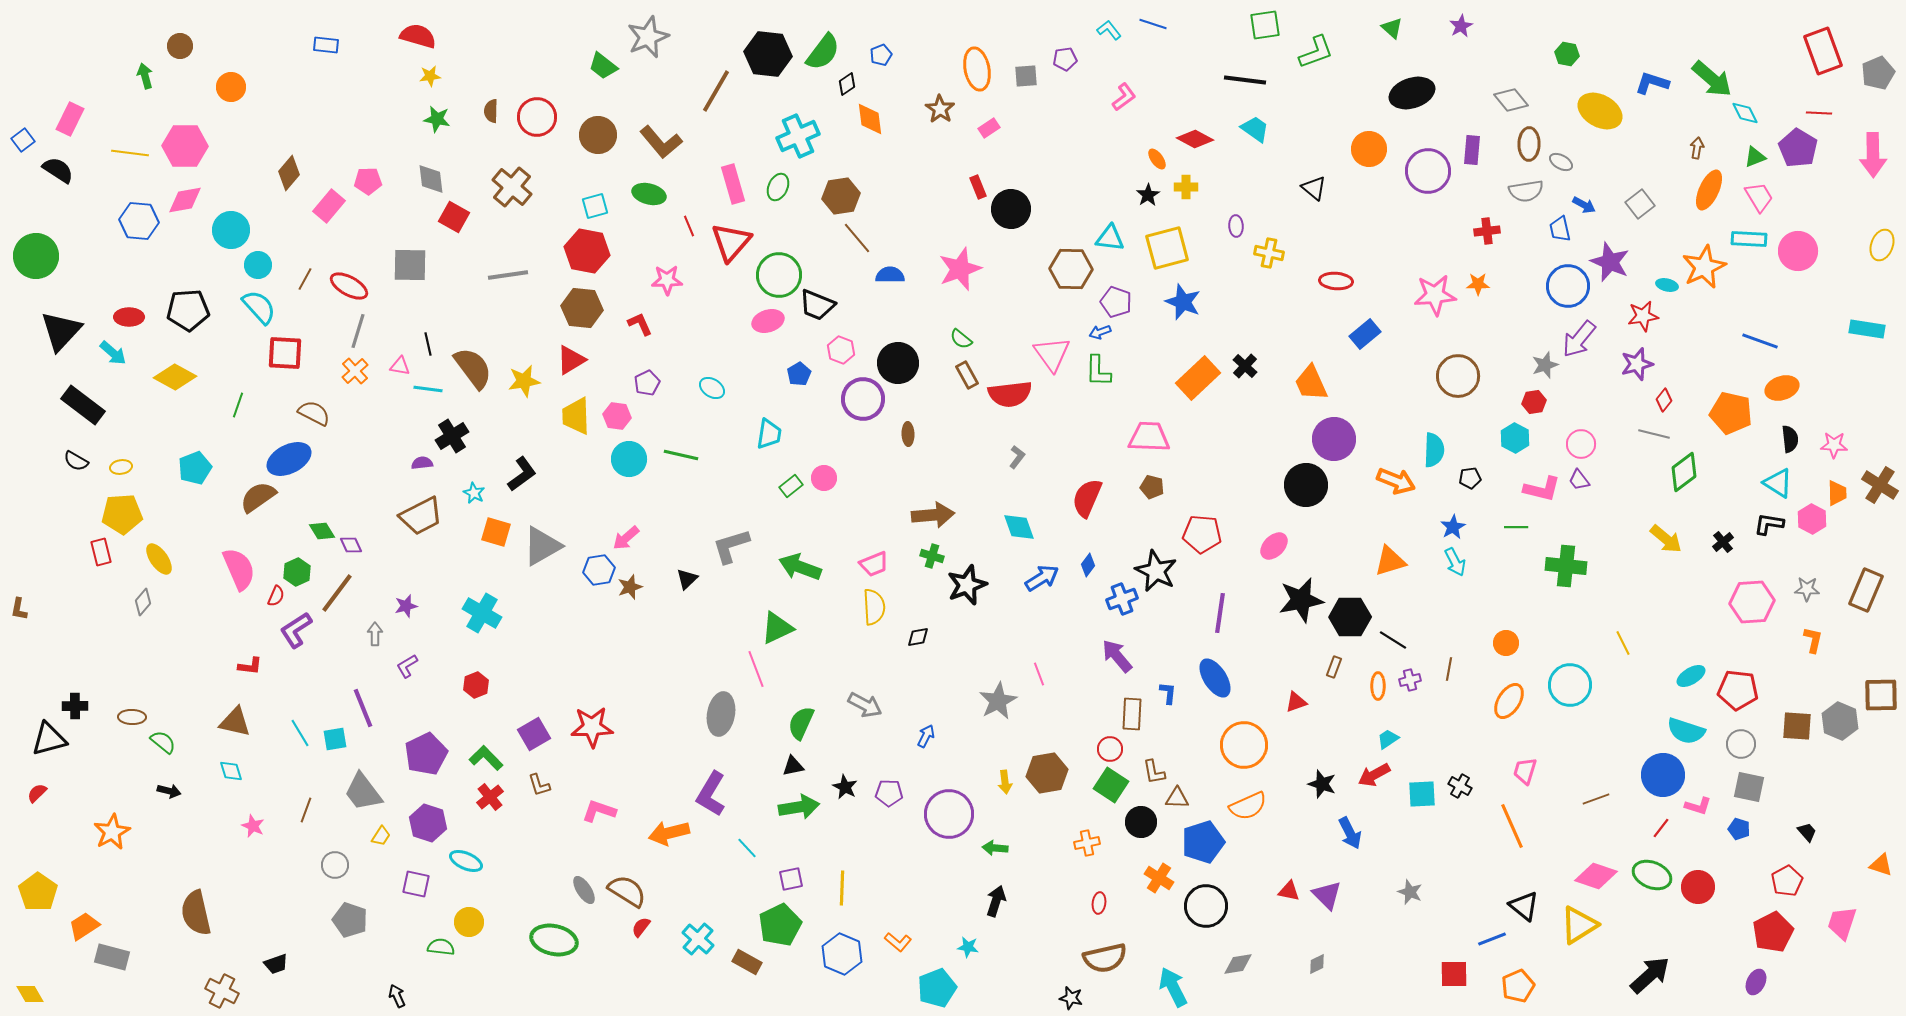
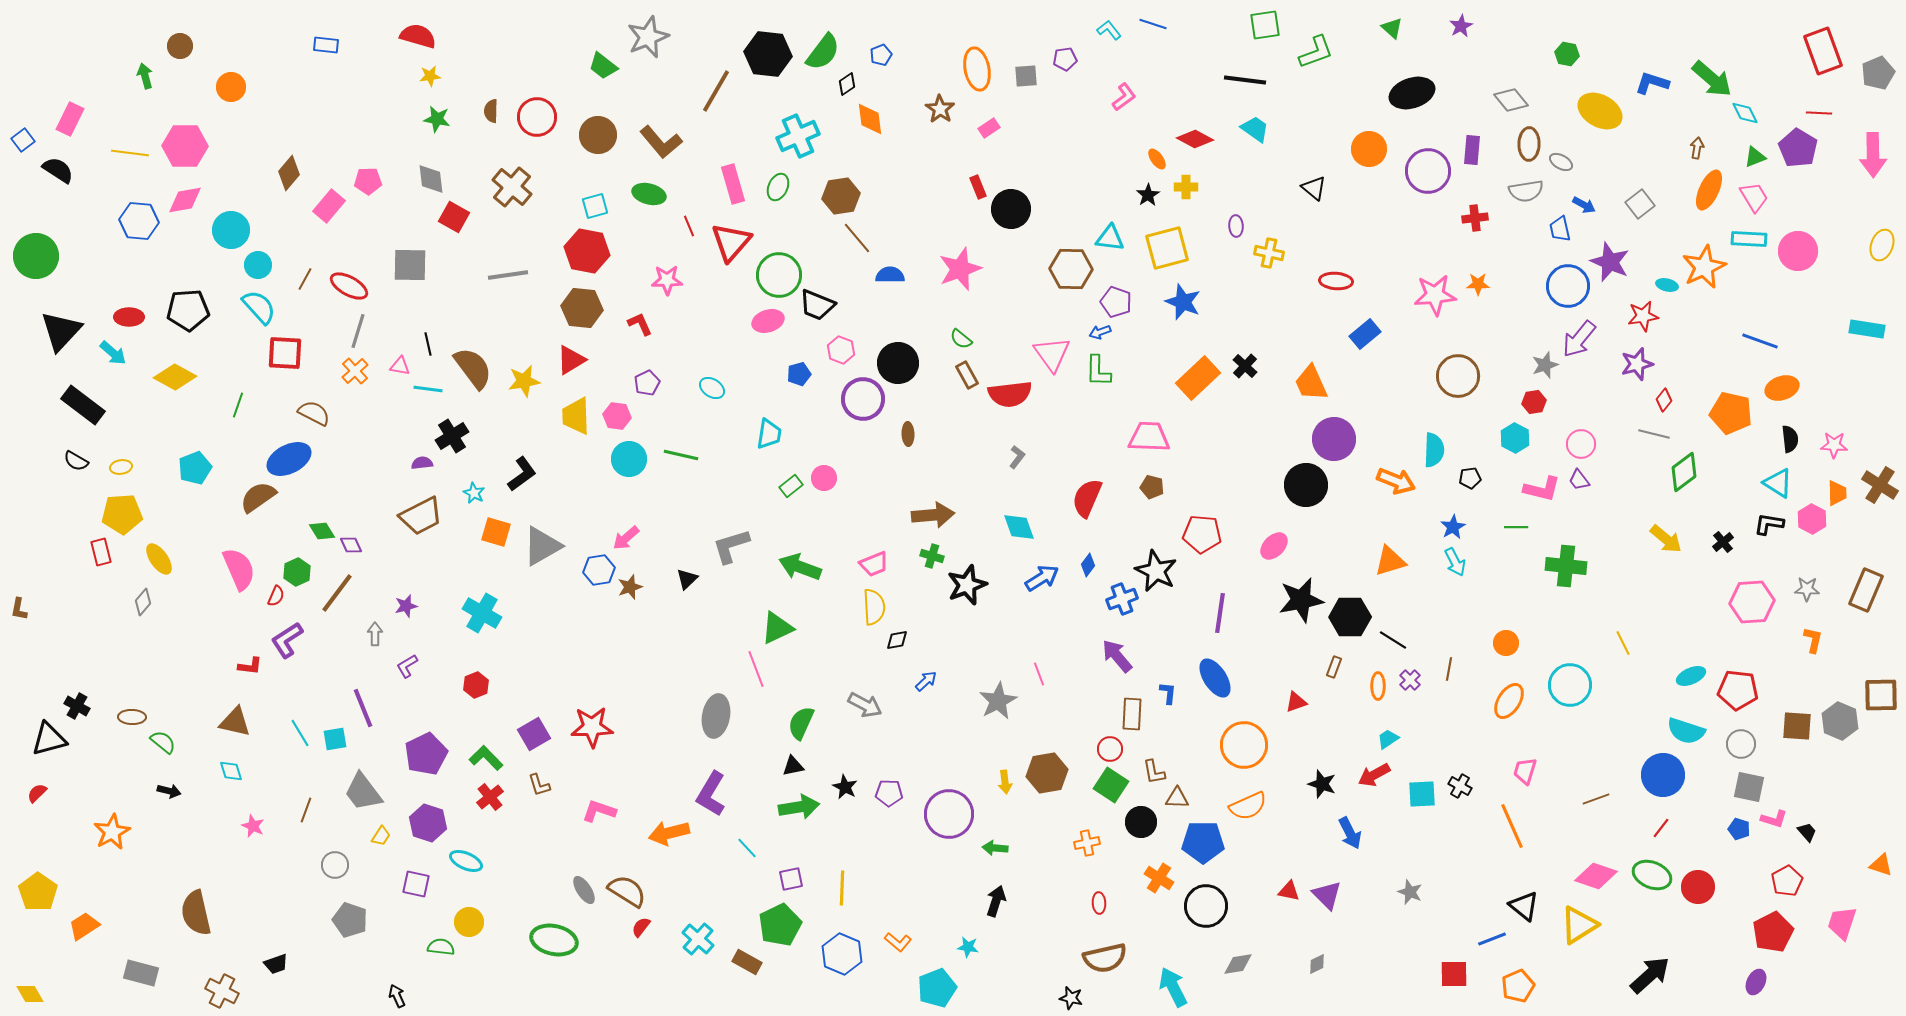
pink trapezoid at (1759, 197): moved 5 px left
red cross at (1487, 231): moved 12 px left, 13 px up
blue pentagon at (799, 374): rotated 15 degrees clockwise
purple L-shape at (296, 630): moved 9 px left, 10 px down
black diamond at (918, 637): moved 21 px left, 3 px down
cyan ellipse at (1691, 676): rotated 8 degrees clockwise
purple cross at (1410, 680): rotated 30 degrees counterclockwise
black cross at (75, 706): moved 2 px right; rotated 30 degrees clockwise
gray ellipse at (721, 714): moved 5 px left, 2 px down
blue arrow at (926, 736): moved 55 px up; rotated 20 degrees clockwise
pink L-shape at (1698, 806): moved 76 px right, 13 px down
blue pentagon at (1203, 842): rotated 18 degrees clockwise
red ellipse at (1099, 903): rotated 10 degrees counterclockwise
gray rectangle at (112, 957): moved 29 px right, 16 px down
